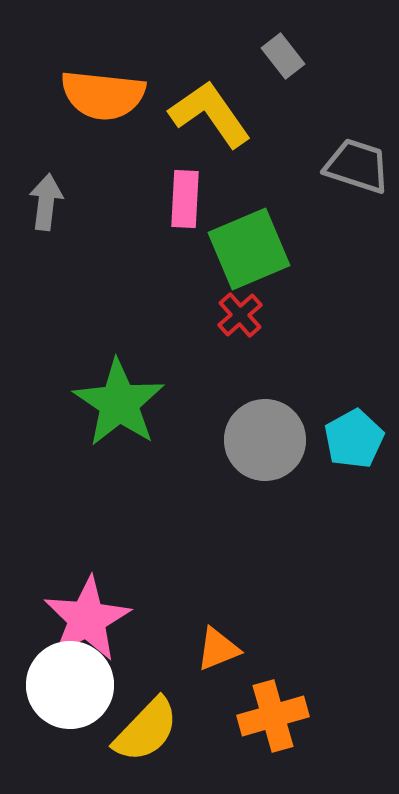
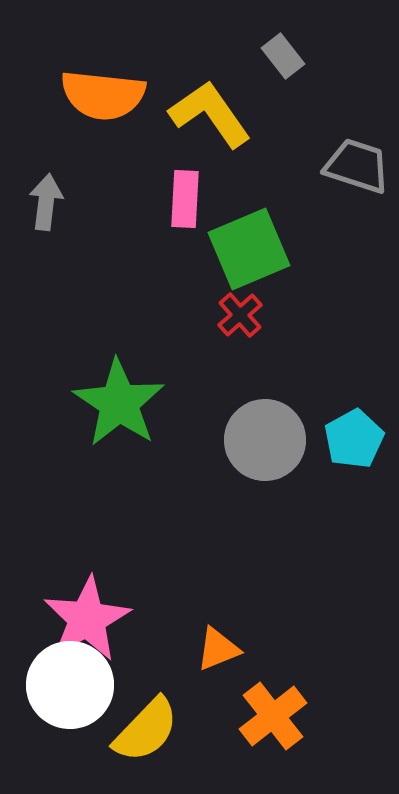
orange cross: rotated 22 degrees counterclockwise
